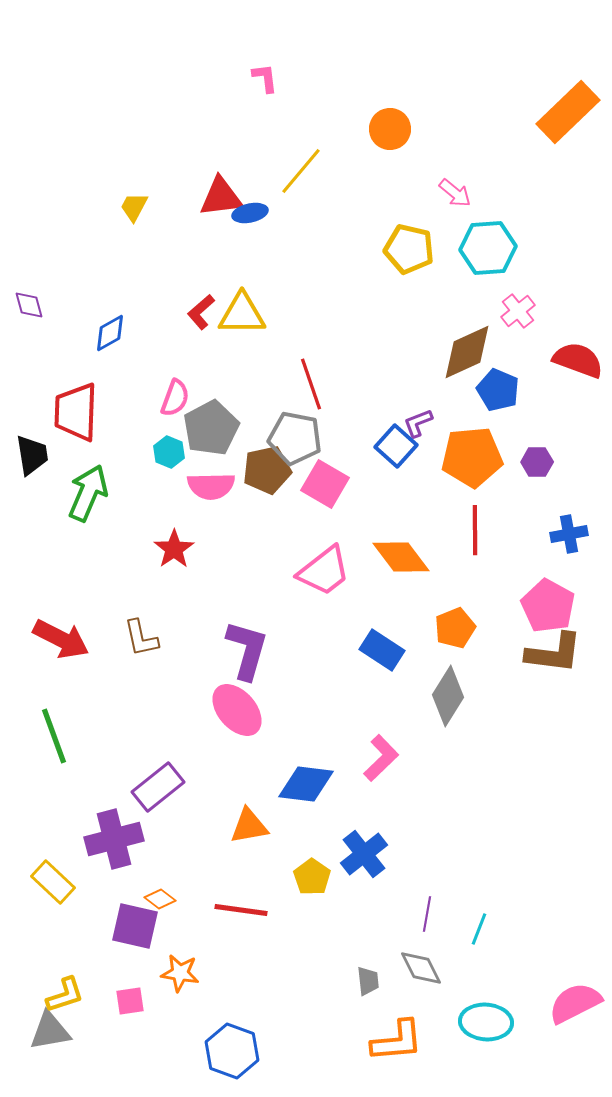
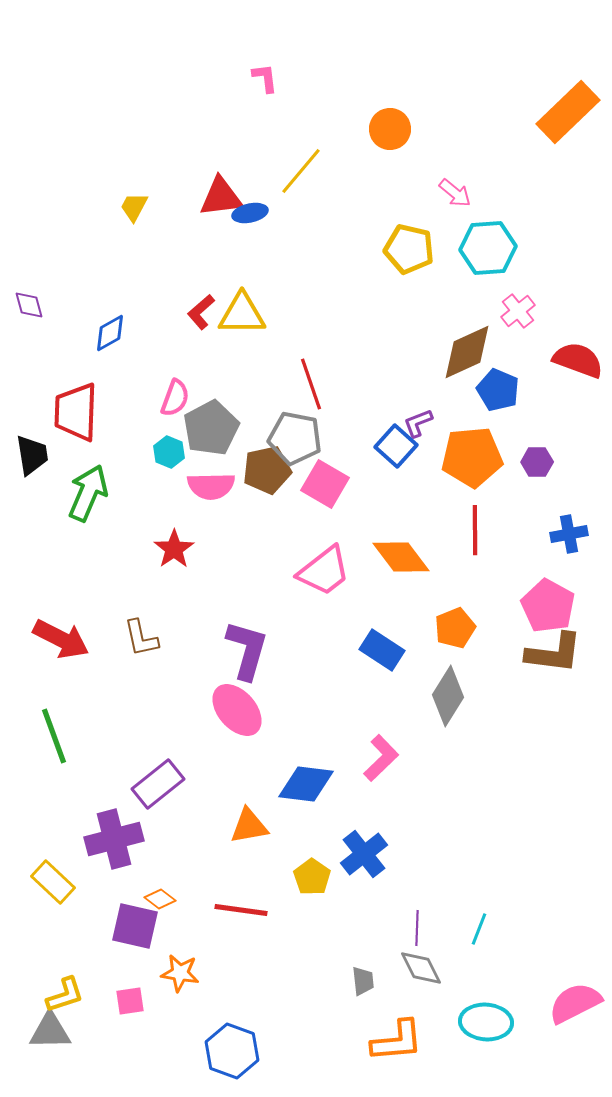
purple rectangle at (158, 787): moved 3 px up
purple line at (427, 914): moved 10 px left, 14 px down; rotated 8 degrees counterclockwise
gray trapezoid at (368, 981): moved 5 px left
gray triangle at (50, 1031): rotated 9 degrees clockwise
